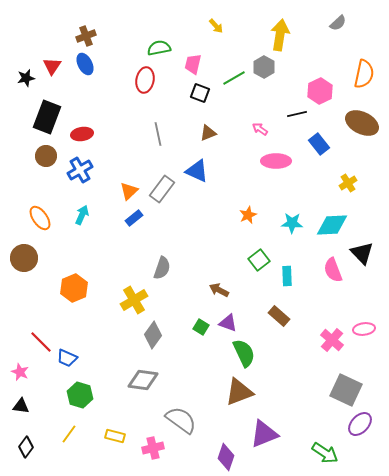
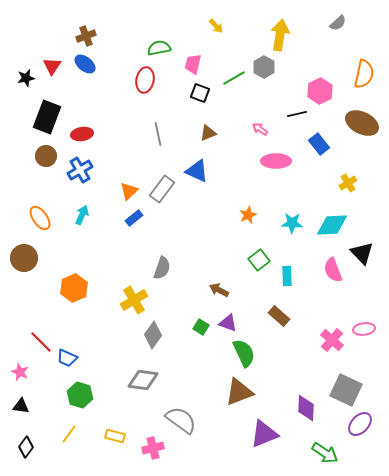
blue ellipse at (85, 64): rotated 25 degrees counterclockwise
purple diamond at (226, 457): moved 80 px right, 49 px up; rotated 16 degrees counterclockwise
